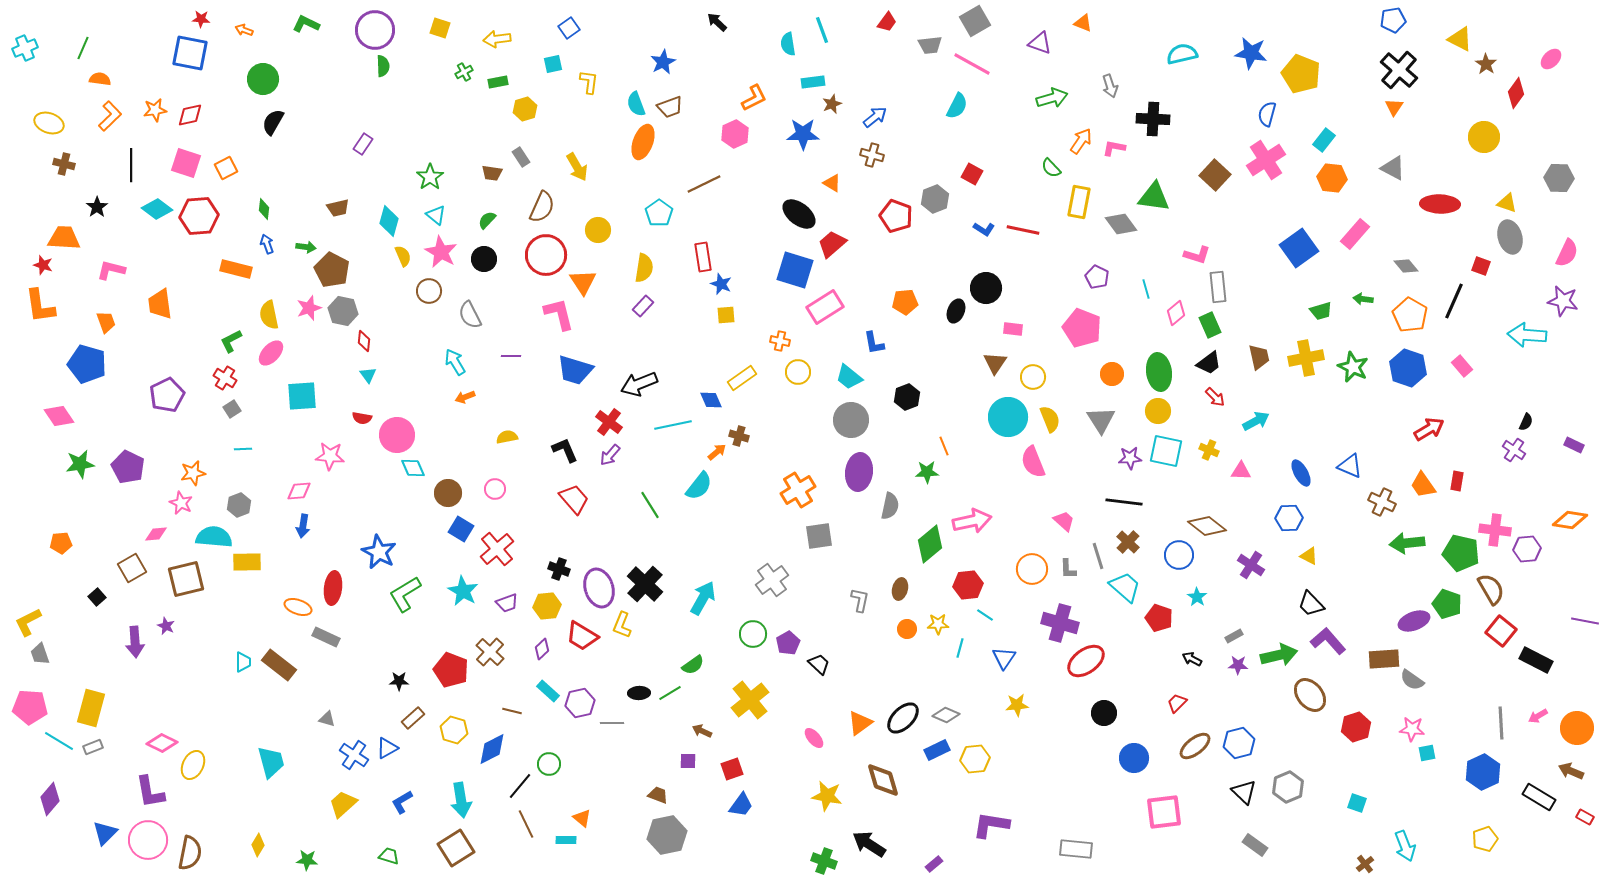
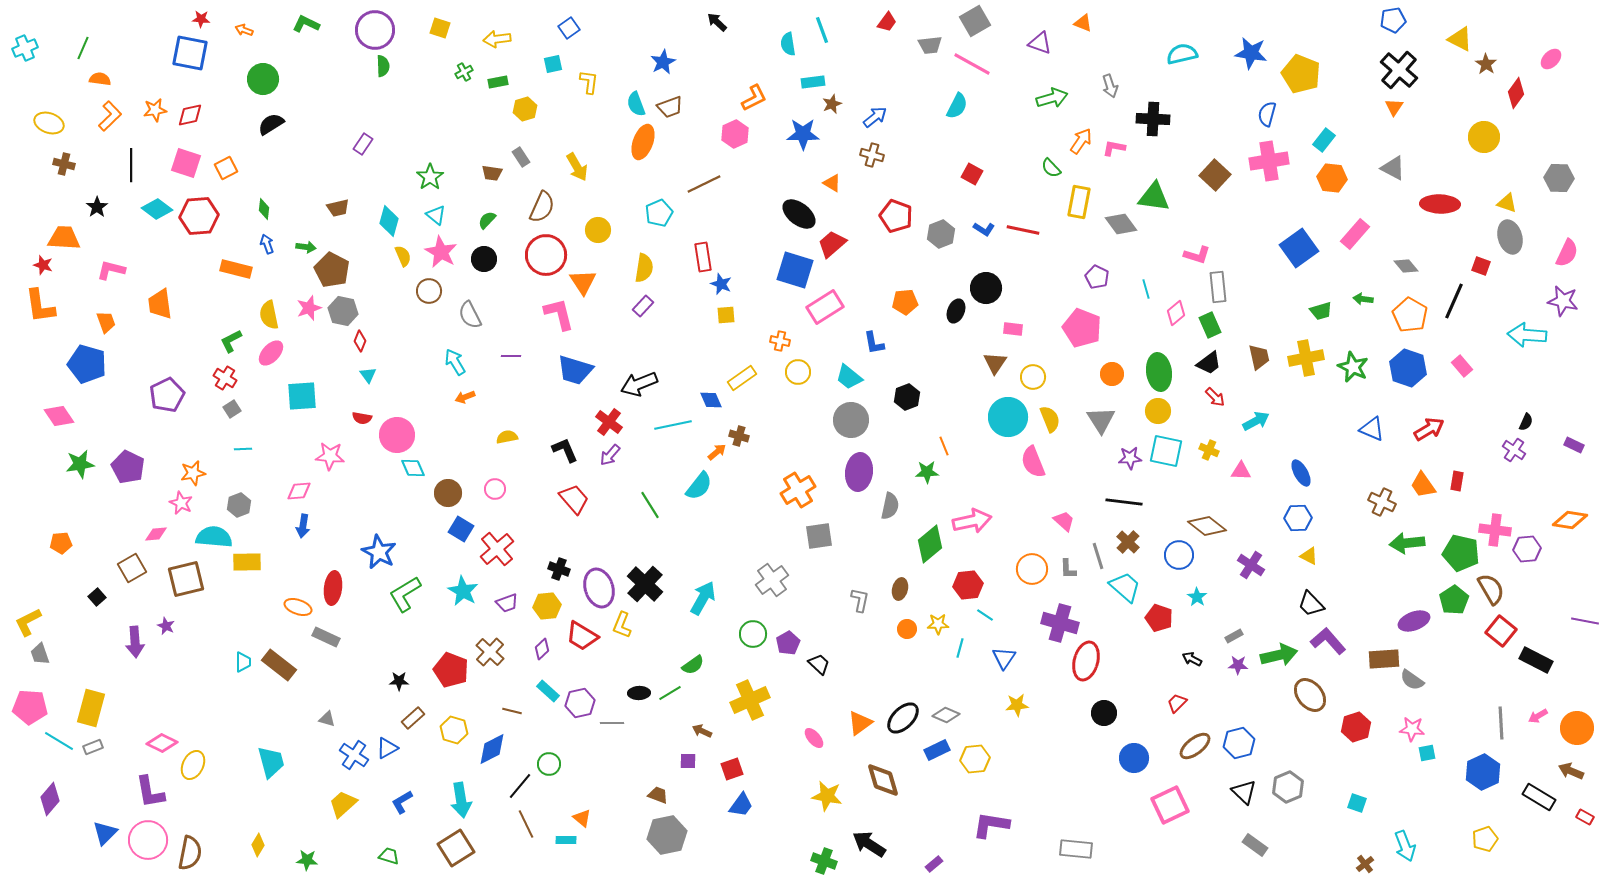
black semicircle at (273, 122): moved 2 px left, 2 px down; rotated 28 degrees clockwise
pink cross at (1266, 160): moved 3 px right, 1 px down; rotated 24 degrees clockwise
gray hexagon at (935, 199): moved 6 px right, 35 px down
cyan pentagon at (659, 213): rotated 12 degrees clockwise
red diamond at (364, 341): moved 4 px left; rotated 15 degrees clockwise
blue triangle at (1350, 466): moved 22 px right, 37 px up
blue hexagon at (1289, 518): moved 9 px right
green pentagon at (1447, 604): moved 7 px right, 4 px up; rotated 20 degrees clockwise
red ellipse at (1086, 661): rotated 39 degrees counterclockwise
yellow cross at (750, 700): rotated 15 degrees clockwise
pink square at (1164, 812): moved 6 px right, 7 px up; rotated 18 degrees counterclockwise
